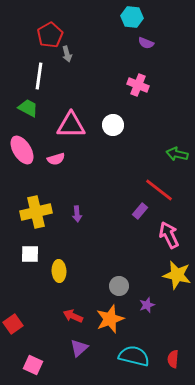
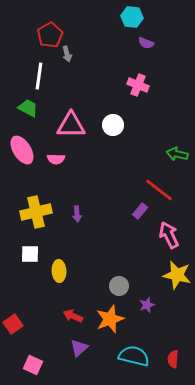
pink semicircle: rotated 18 degrees clockwise
